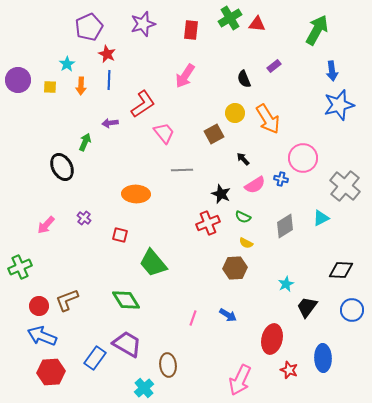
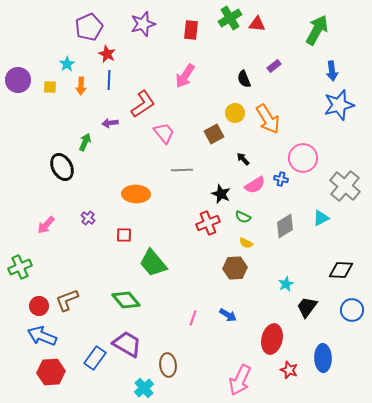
purple cross at (84, 218): moved 4 px right
red square at (120, 235): moved 4 px right; rotated 14 degrees counterclockwise
green diamond at (126, 300): rotated 8 degrees counterclockwise
